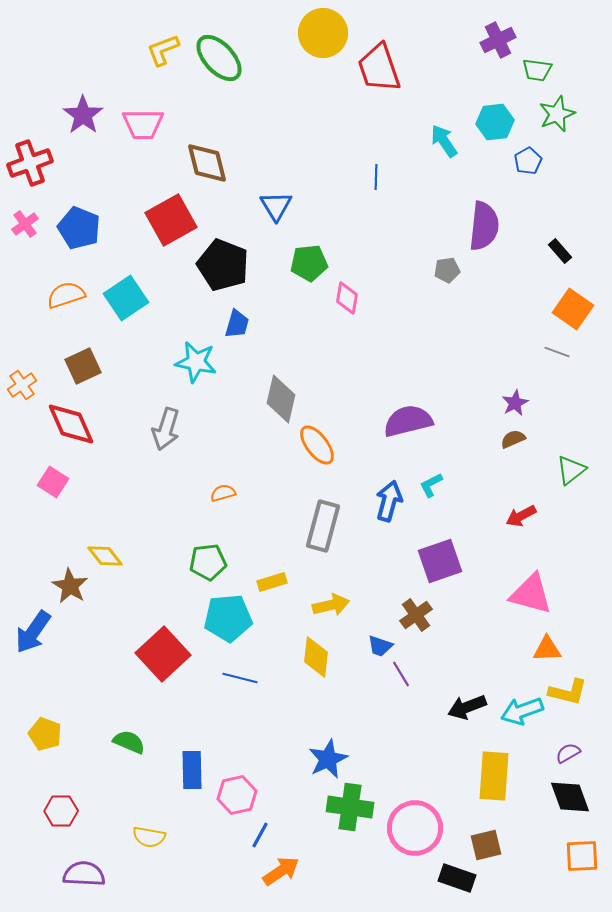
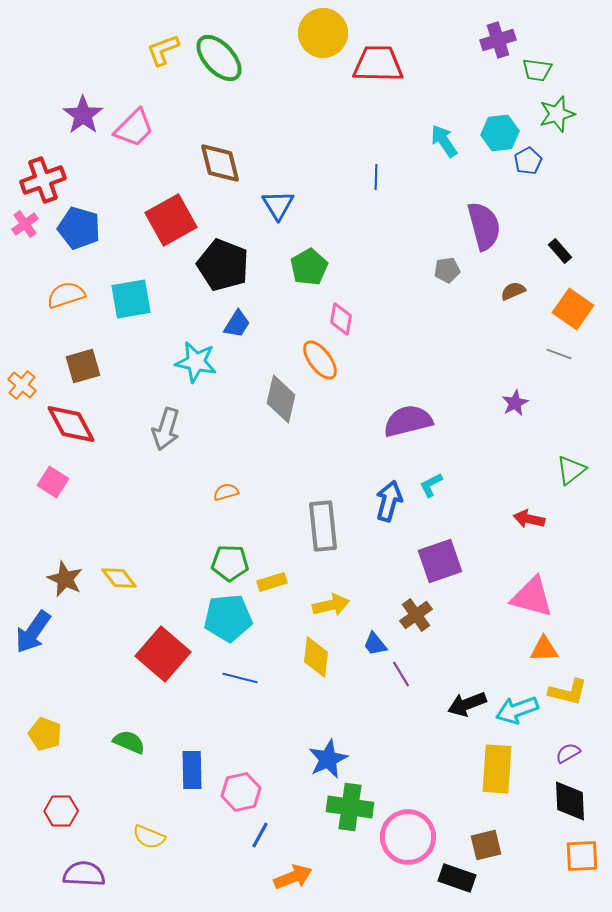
purple cross at (498, 40): rotated 8 degrees clockwise
red trapezoid at (379, 68): moved 1 px left, 4 px up; rotated 110 degrees clockwise
green star at (557, 114): rotated 6 degrees clockwise
cyan hexagon at (495, 122): moved 5 px right, 11 px down
pink trapezoid at (143, 124): moved 9 px left, 4 px down; rotated 45 degrees counterclockwise
red cross at (30, 163): moved 13 px right, 17 px down
brown diamond at (207, 163): moved 13 px right
blue triangle at (276, 206): moved 2 px right, 1 px up
purple semicircle at (484, 226): rotated 21 degrees counterclockwise
blue pentagon at (79, 228): rotated 6 degrees counterclockwise
green pentagon at (309, 263): moved 4 px down; rotated 24 degrees counterclockwise
cyan square at (126, 298): moved 5 px right, 1 px down; rotated 24 degrees clockwise
pink diamond at (347, 298): moved 6 px left, 21 px down
blue trapezoid at (237, 324): rotated 16 degrees clockwise
gray line at (557, 352): moved 2 px right, 2 px down
brown square at (83, 366): rotated 9 degrees clockwise
orange cross at (22, 385): rotated 16 degrees counterclockwise
red diamond at (71, 424): rotated 4 degrees counterclockwise
brown semicircle at (513, 439): moved 148 px up
orange ellipse at (317, 445): moved 3 px right, 85 px up
orange semicircle at (223, 493): moved 3 px right, 1 px up
red arrow at (521, 516): moved 8 px right, 3 px down; rotated 40 degrees clockwise
gray rectangle at (323, 526): rotated 21 degrees counterclockwise
yellow diamond at (105, 556): moved 14 px right, 22 px down
green pentagon at (208, 562): moved 22 px right, 1 px down; rotated 9 degrees clockwise
brown star at (70, 586): moved 5 px left, 7 px up; rotated 6 degrees counterclockwise
pink triangle at (531, 594): moved 1 px right, 3 px down
blue trapezoid at (380, 646): moved 5 px left, 2 px up; rotated 32 degrees clockwise
orange triangle at (547, 649): moved 3 px left
red square at (163, 654): rotated 6 degrees counterclockwise
black arrow at (467, 707): moved 3 px up
cyan arrow at (522, 711): moved 5 px left, 1 px up
yellow rectangle at (494, 776): moved 3 px right, 7 px up
pink hexagon at (237, 795): moved 4 px right, 3 px up
black diamond at (570, 797): moved 4 px down; rotated 18 degrees clockwise
pink circle at (415, 828): moved 7 px left, 9 px down
yellow semicircle at (149, 837): rotated 12 degrees clockwise
orange arrow at (281, 871): moved 12 px right, 6 px down; rotated 12 degrees clockwise
